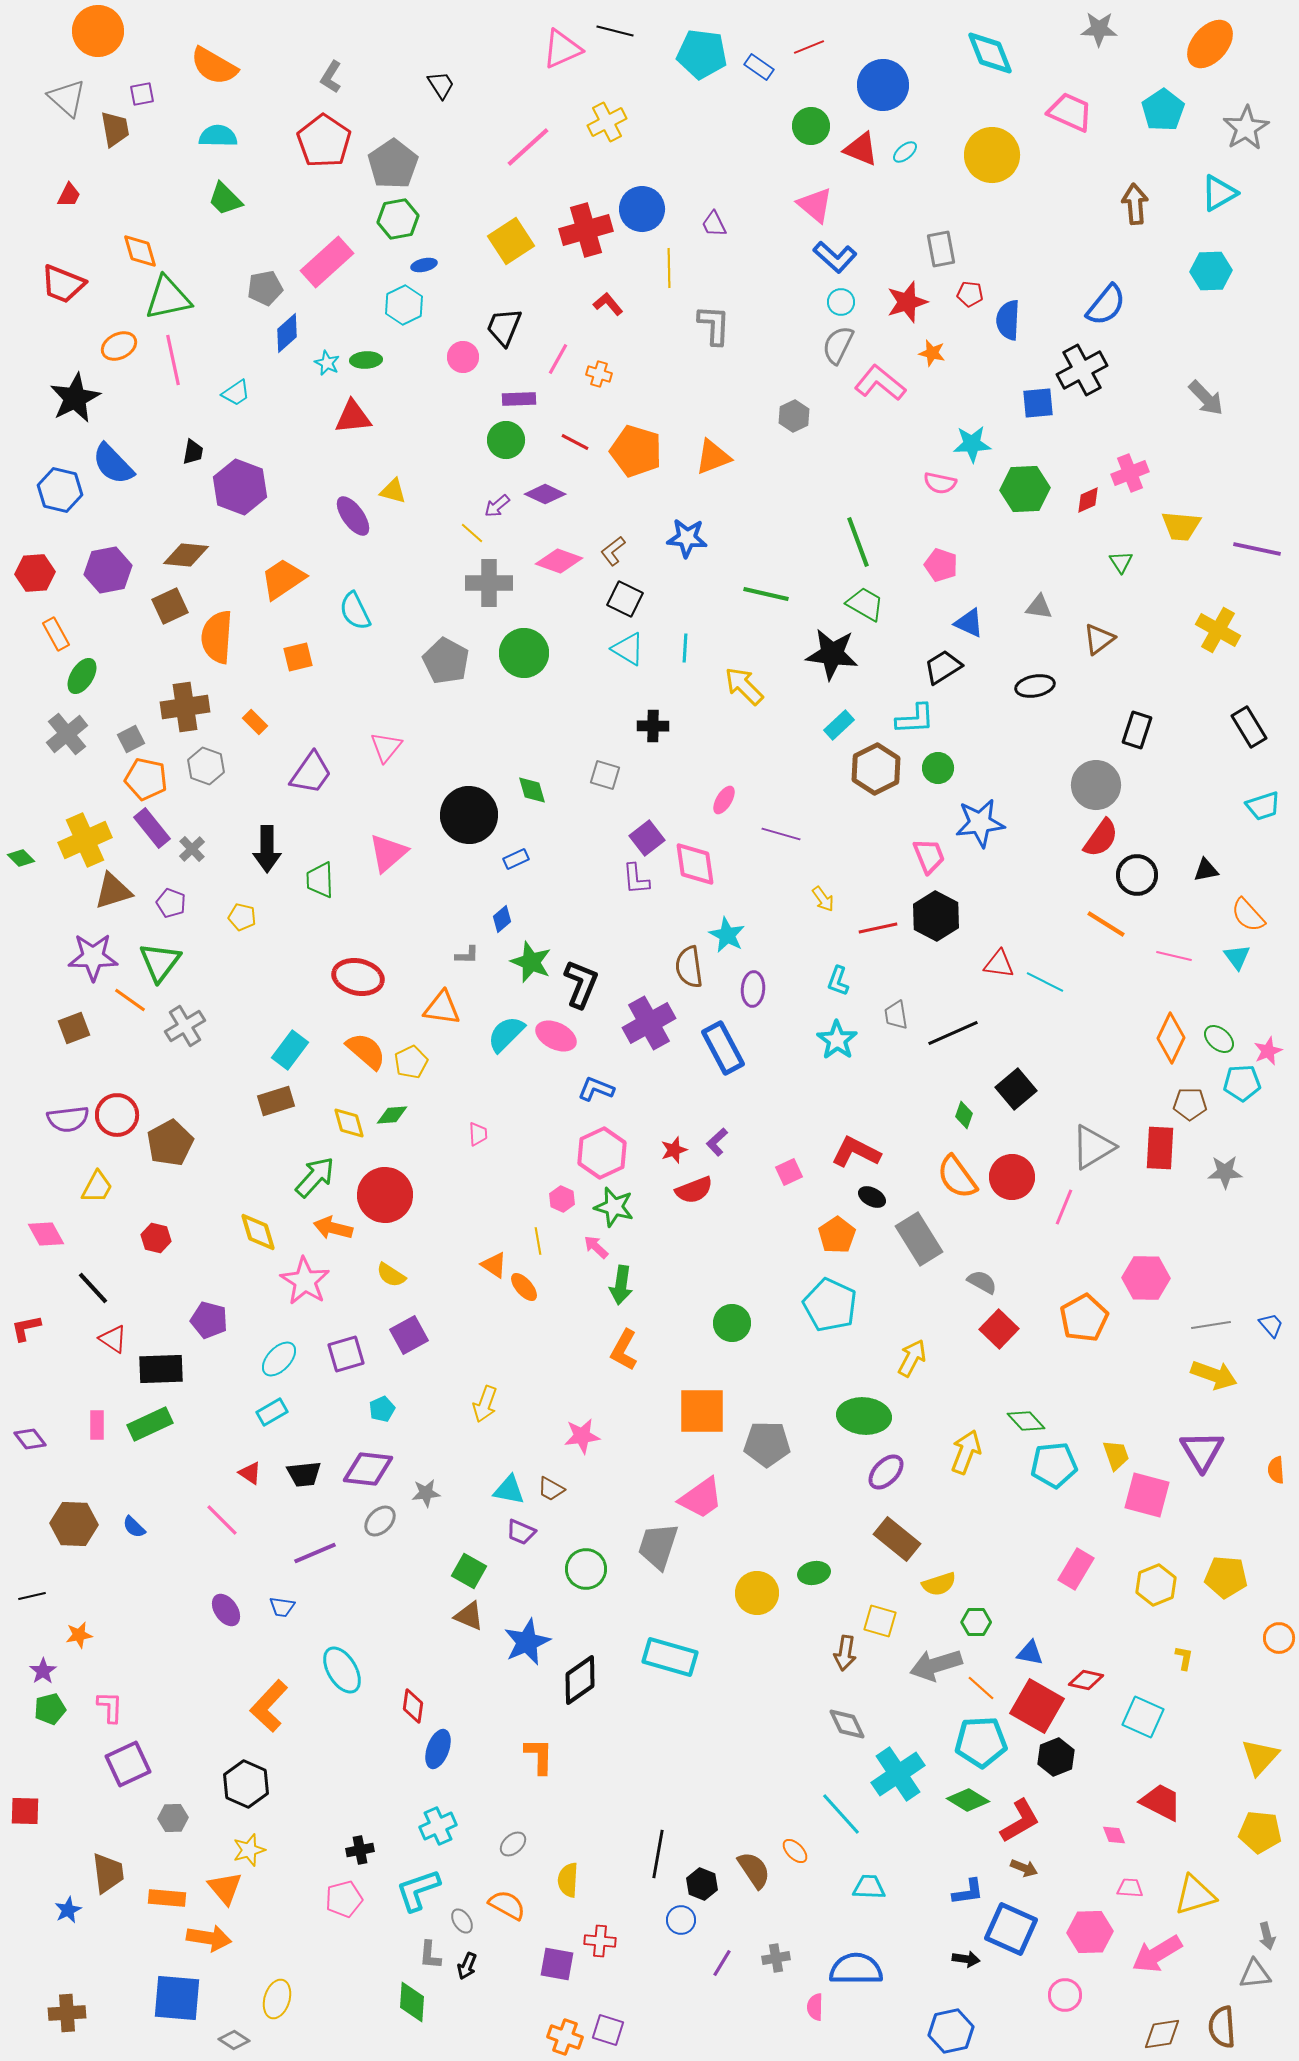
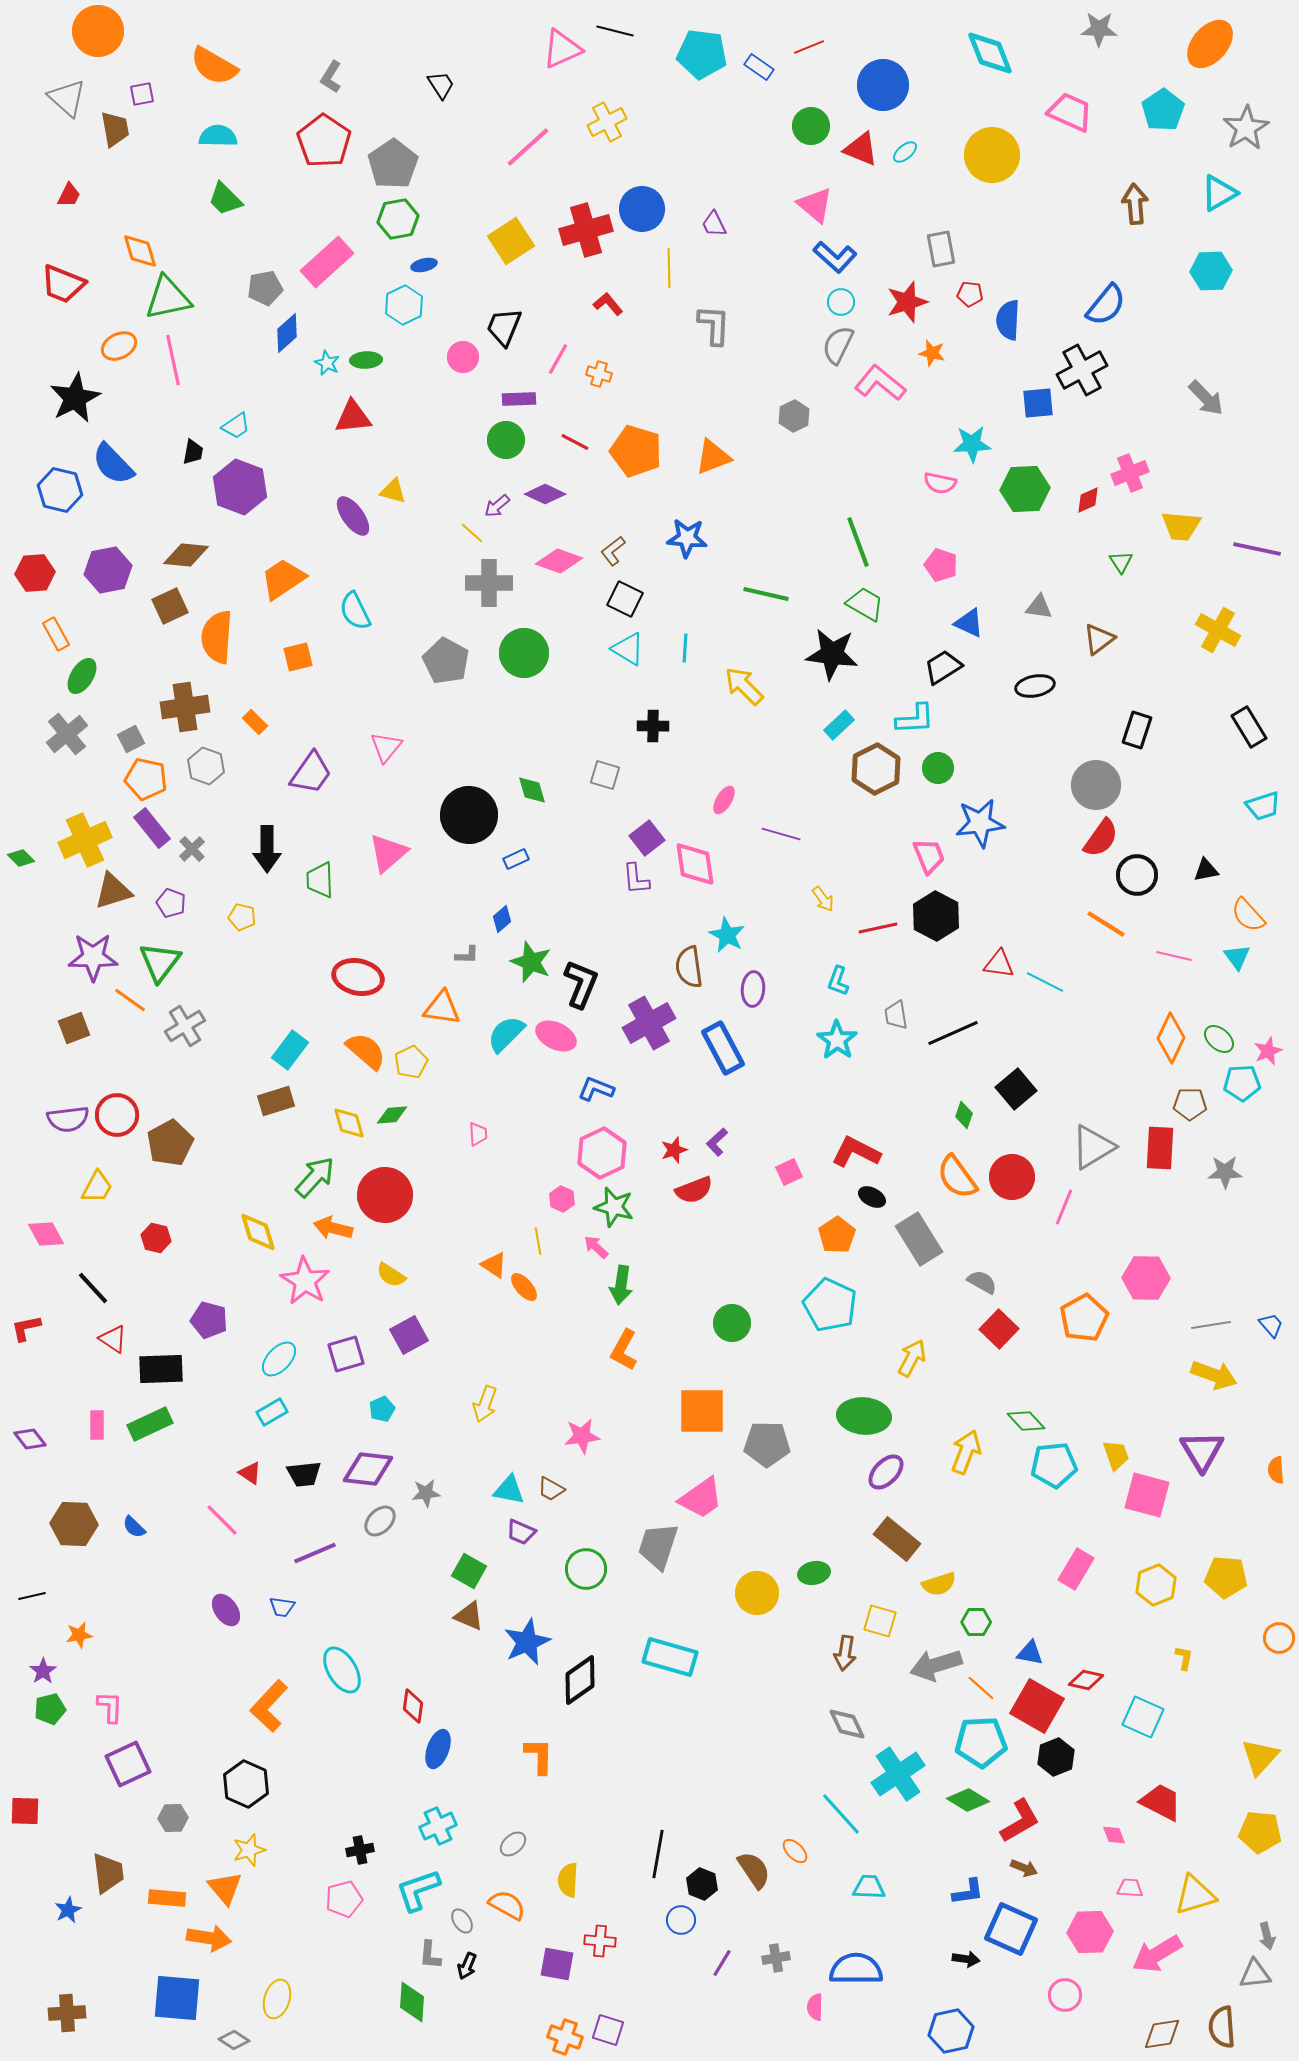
cyan trapezoid at (236, 393): moved 33 px down
